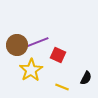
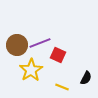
purple line: moved 2 px right, 1 px down
